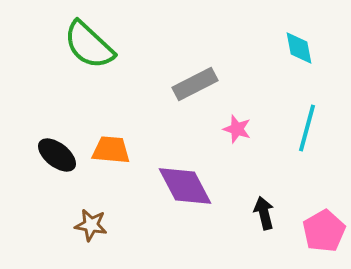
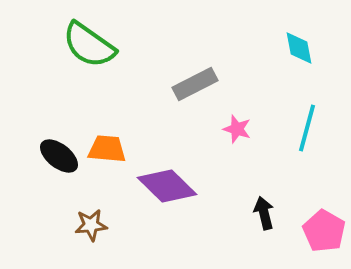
green semicircle: rotated 8 degrees counterclockwise
orange trapezoid: moved 4 px left, 1 px up
black ellipse: moved 2 px right, 1 px down
purple diamond: moved 18 px left; rotated 18 degrees counterclockwise
brown star: rotated 16 degrees counterclockwise
pink pentagon: rotated 12 degrees counterclockwise
